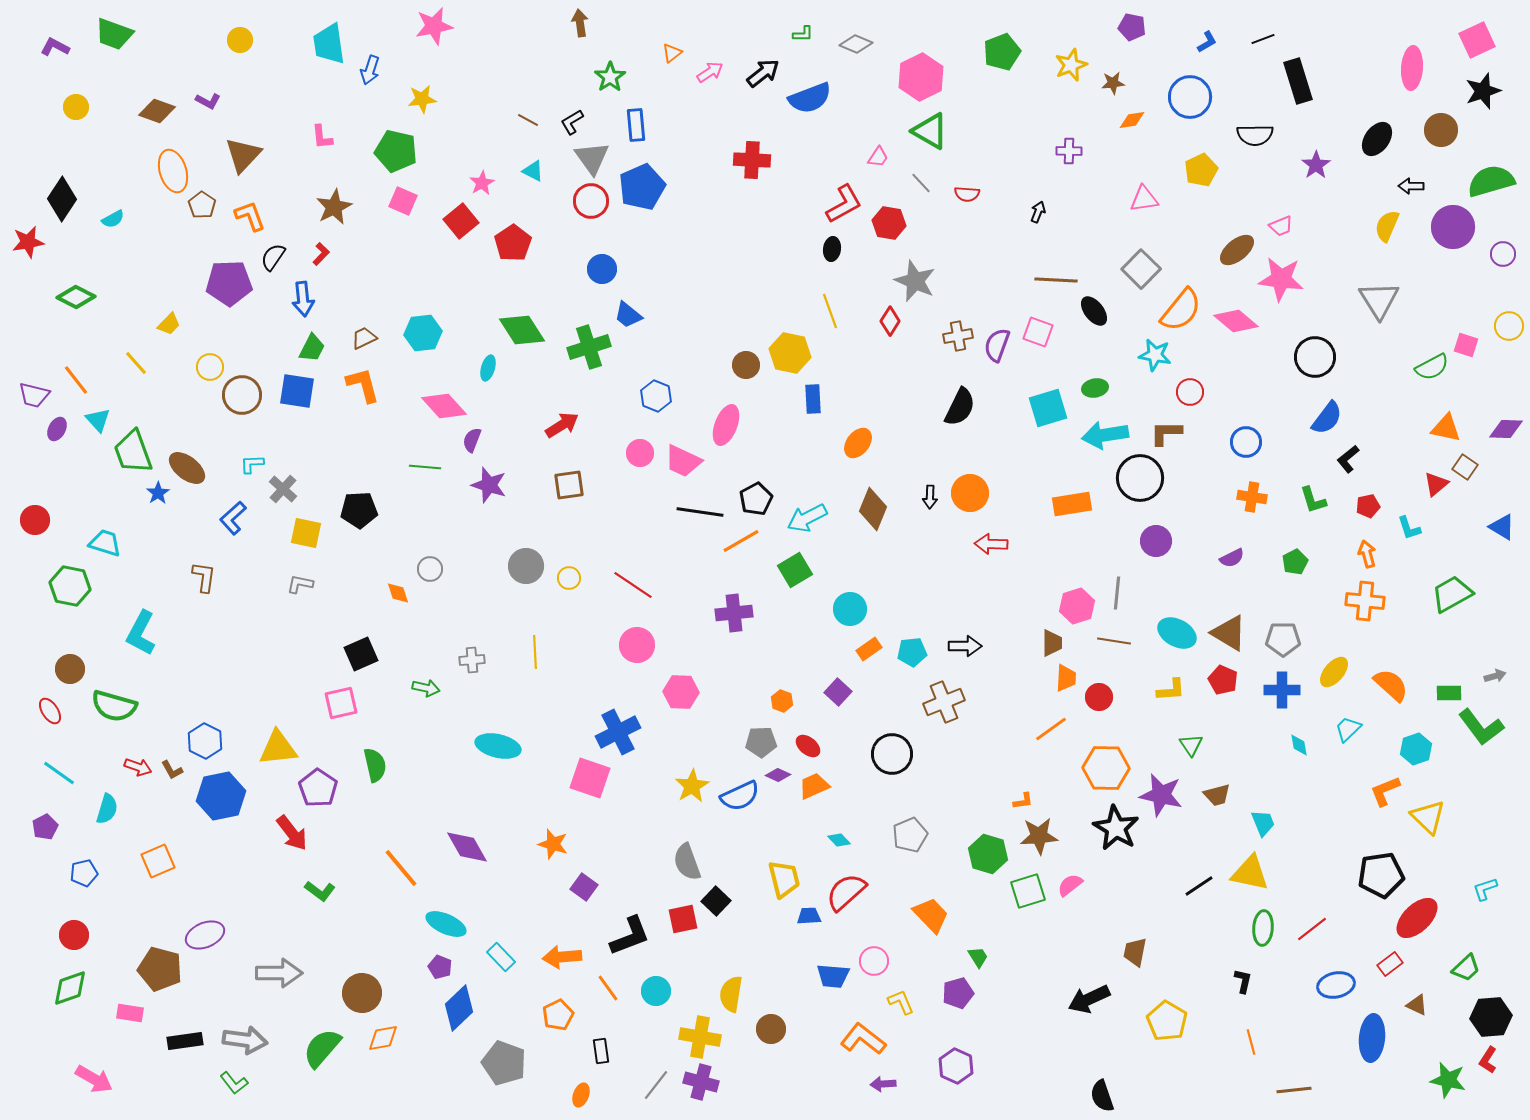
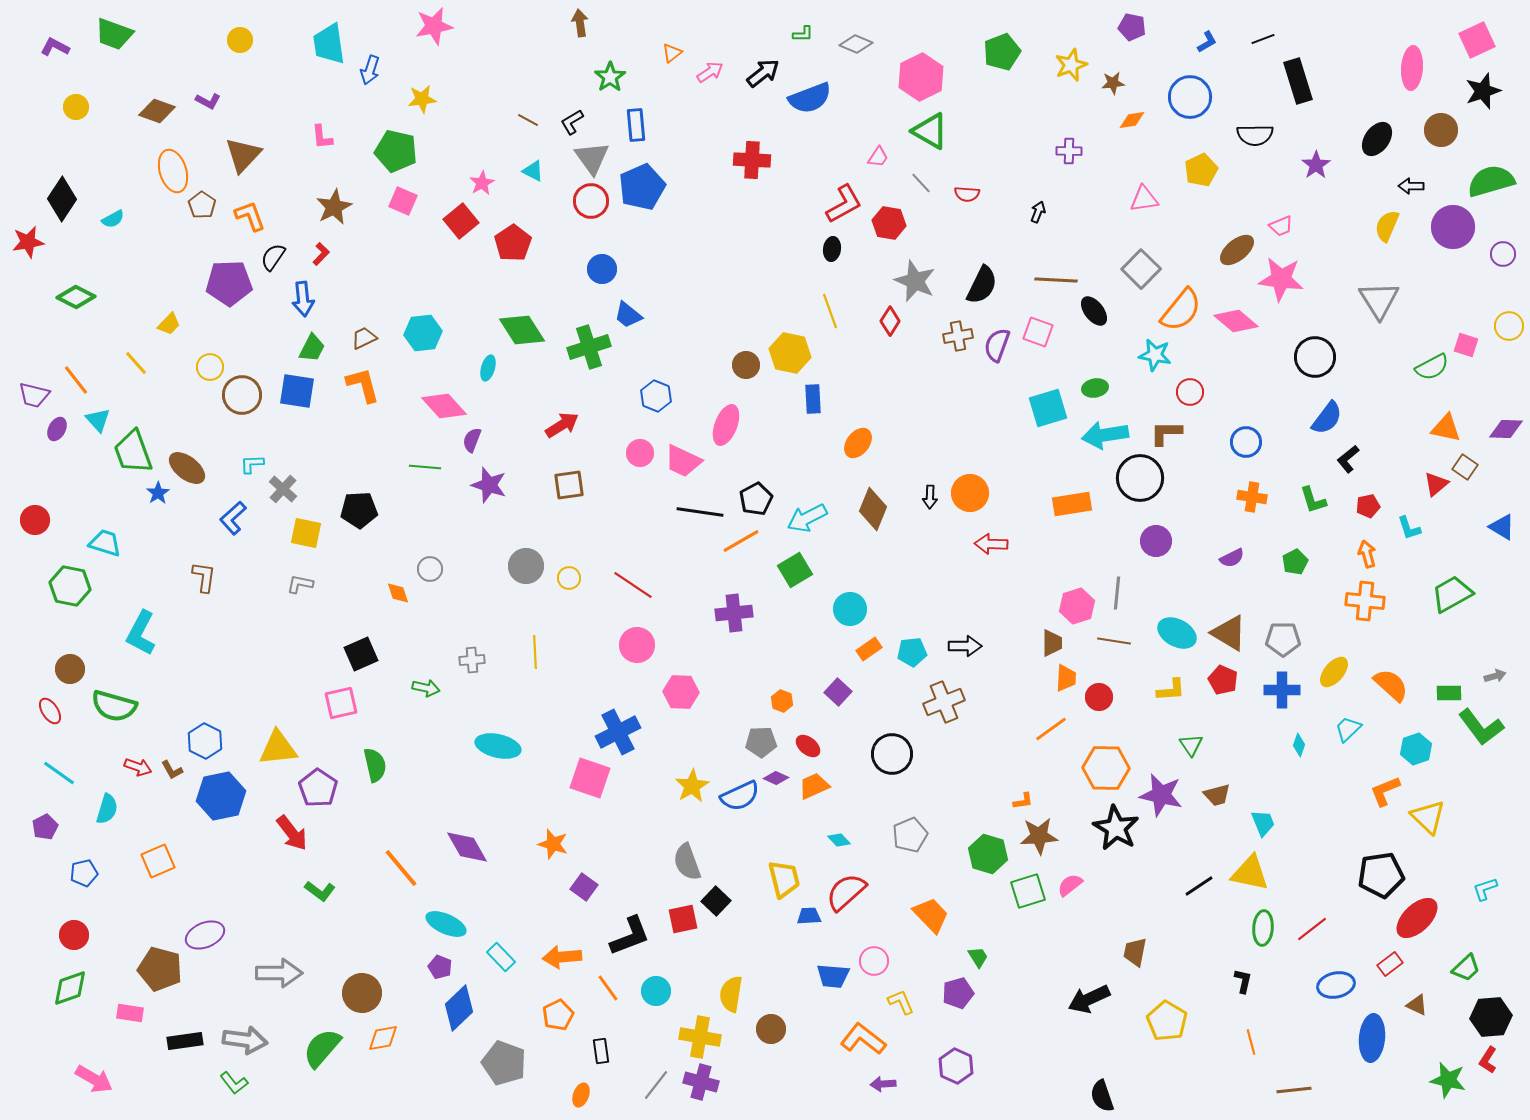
black semicircle at (960, 407): moved 22 px right, 122 px up
cyan diamond at (1299, 745): rotated 30 degrees clockwise
purple diamond at (778, 775): moved 2 px left, 3 px down
